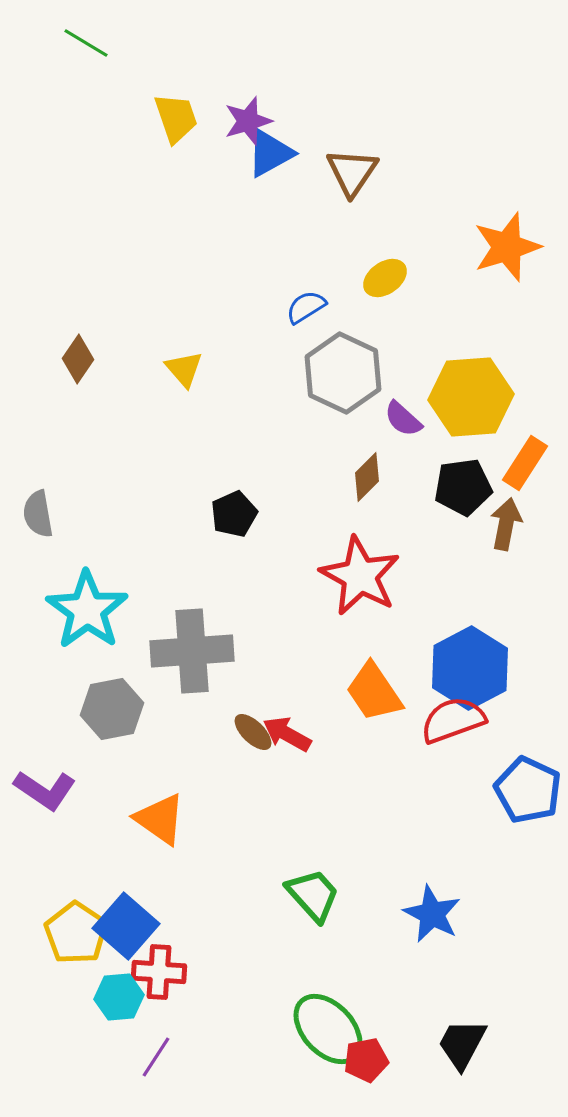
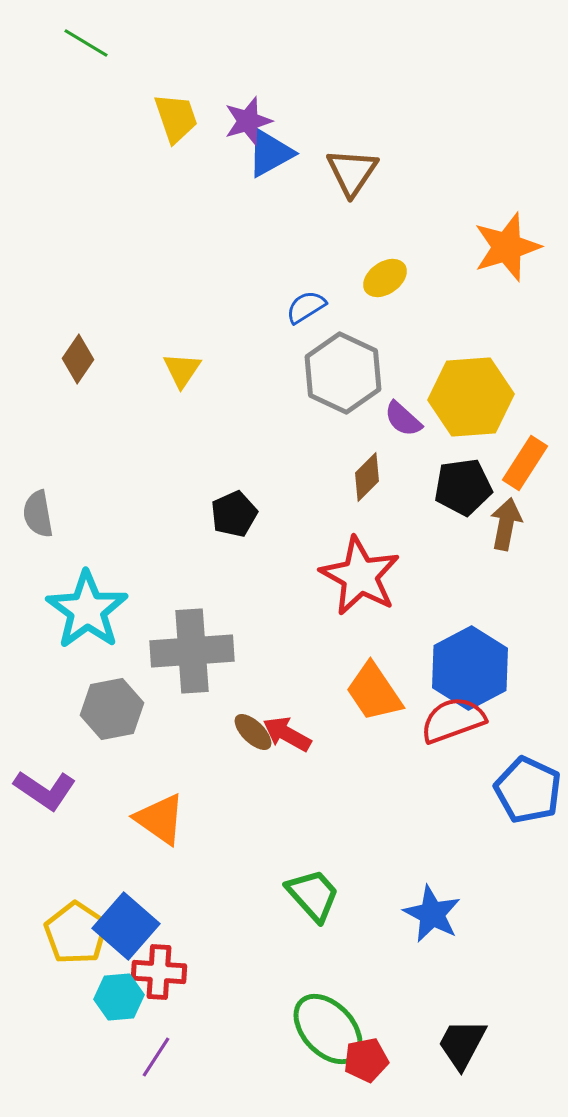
yellow triangle at (184, 369): moved 2 px left, 1 px down; rotated 15 degrees clockwise
